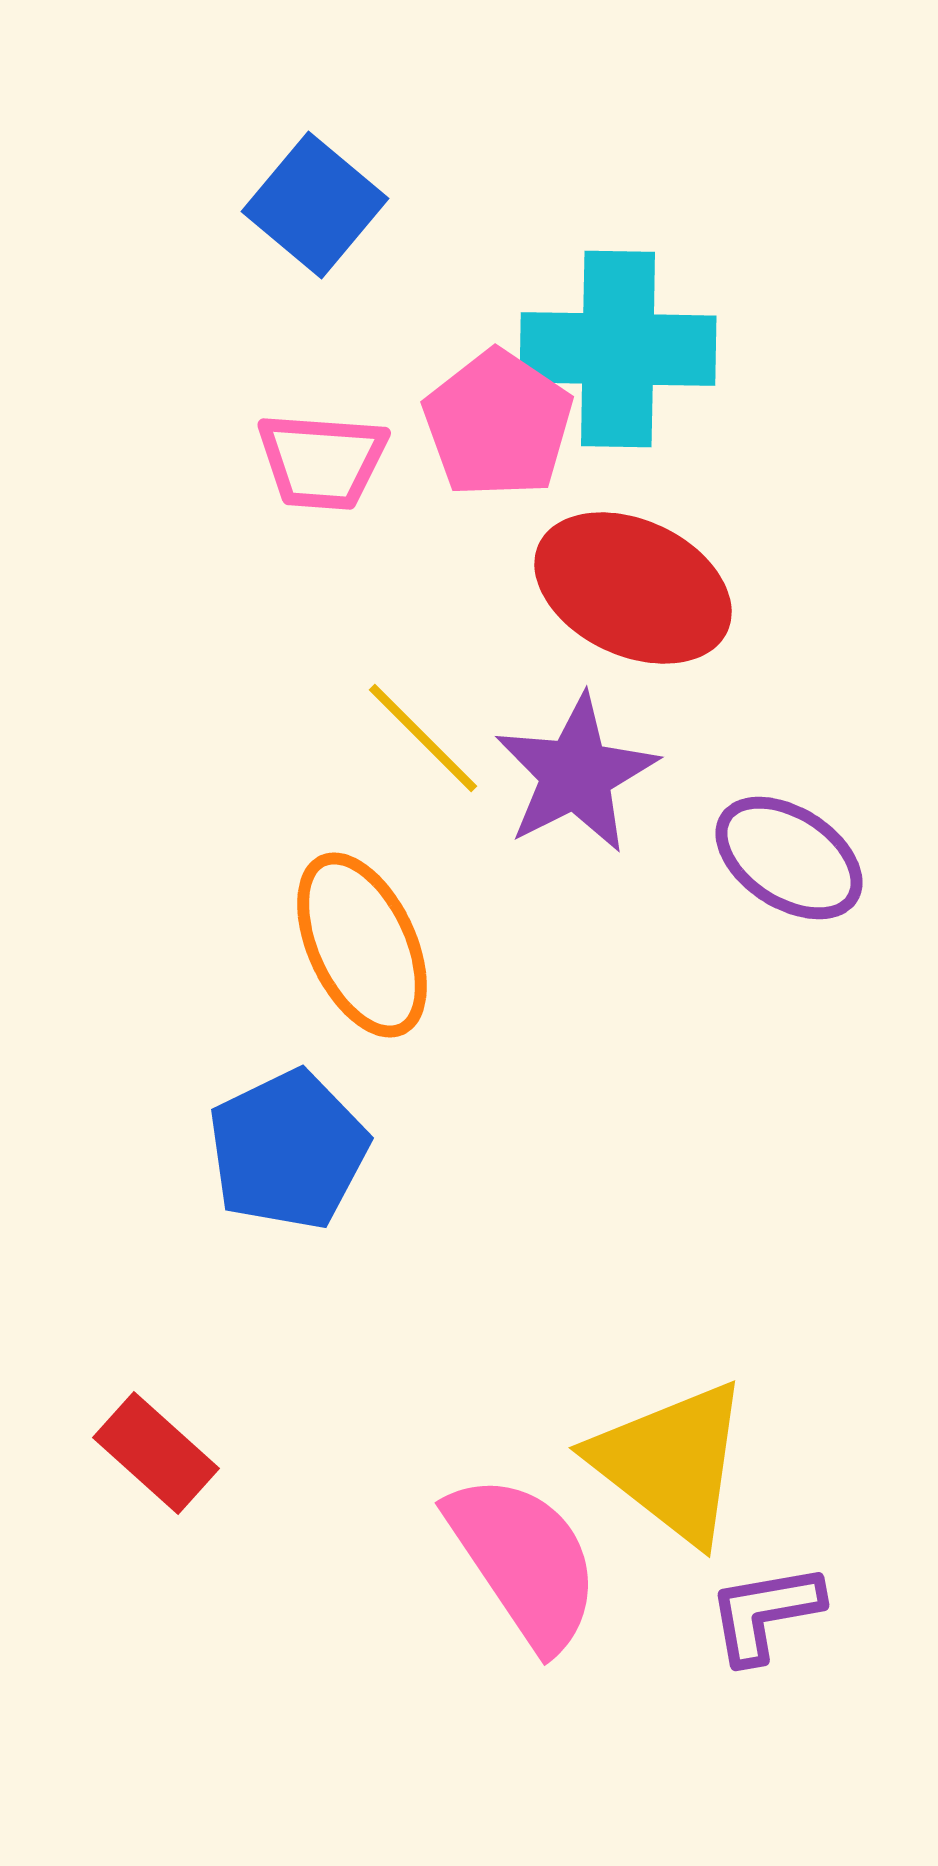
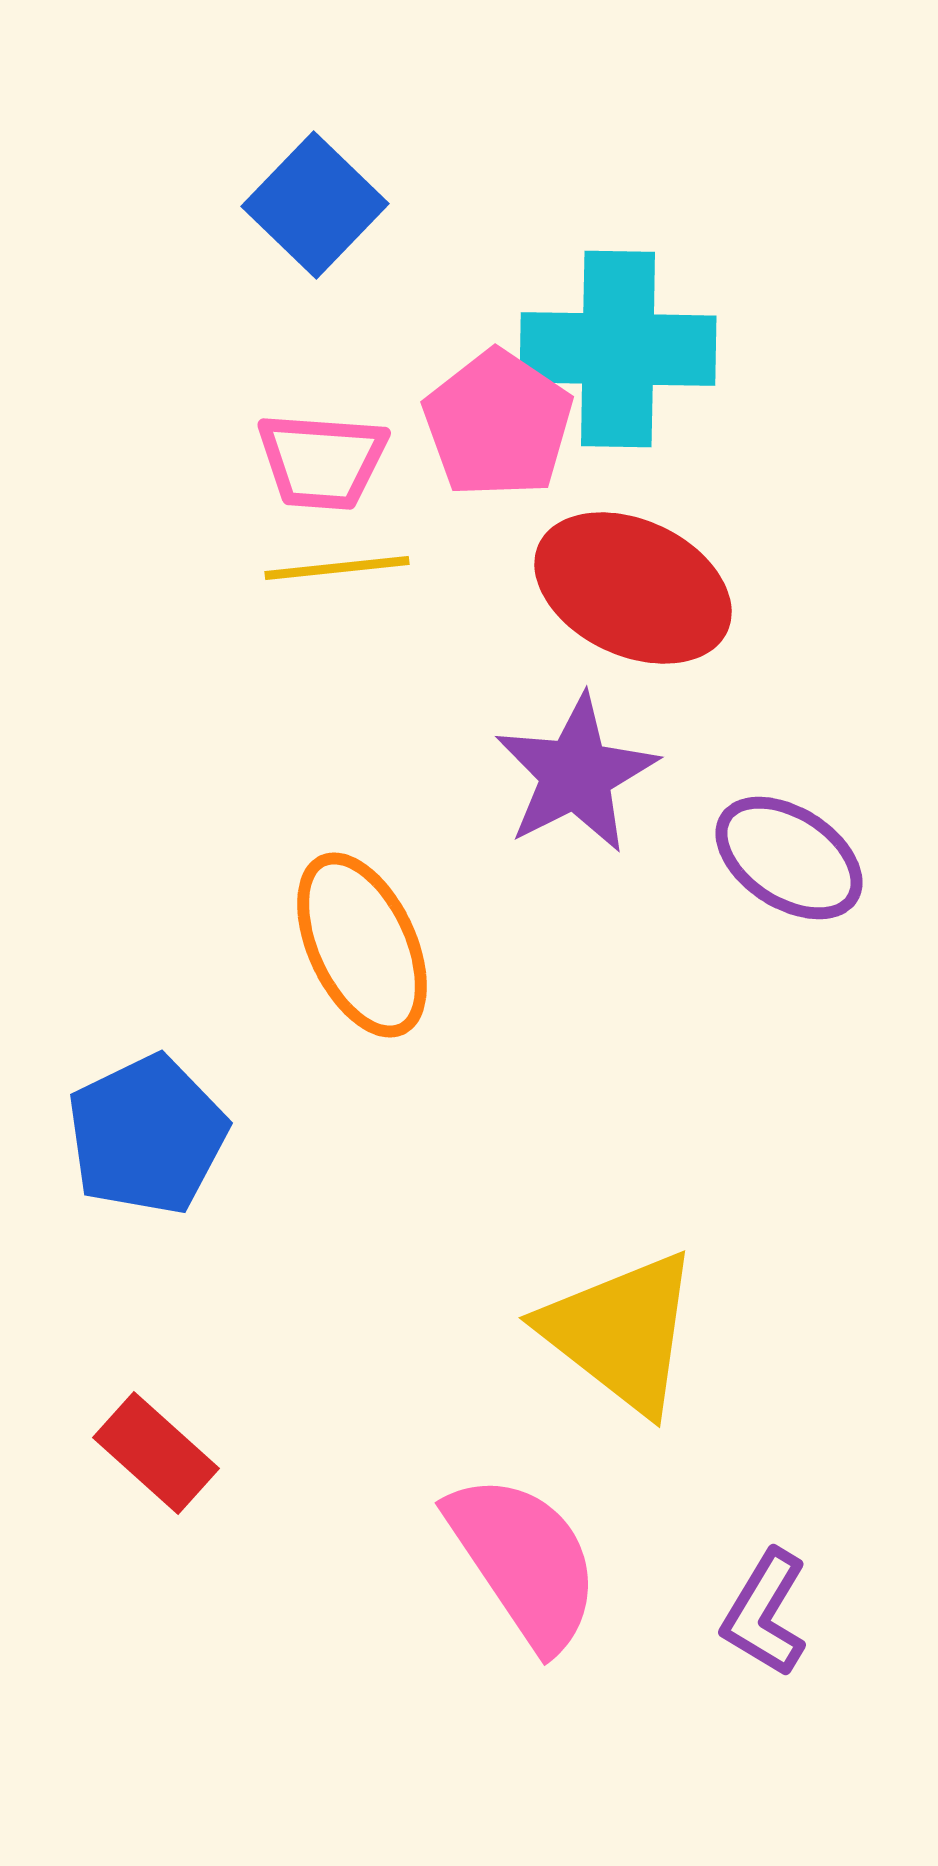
blue square: rotated 4 degrees clockwise
yellow line: moved 86 px left, 170 px up; rotated 51 degrees counterclockwise
blue pentagon: moved 141 px left, 15 px up
yellow triangle: moved 50 px left, 130 px up
purple L-shape: rotated 49 degrees counterclockwise
